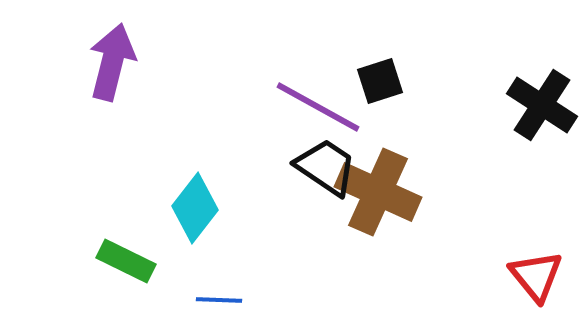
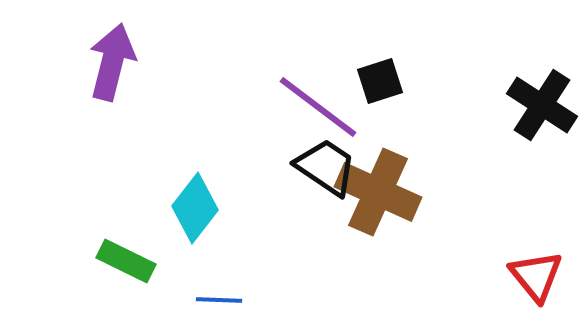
purple line: rotated 8 degrees clockwise
